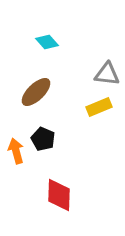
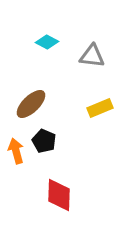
cyan diamond: rotated 20 degrees counterclockwise
gray triangle: moved 15 px left, 18 px up
brown ellipse: moved 5 px left, 12 px down
yellow rectangle: moved 1 px right, 1 px down
black pentagon: moved 1 px right, 2 px down
